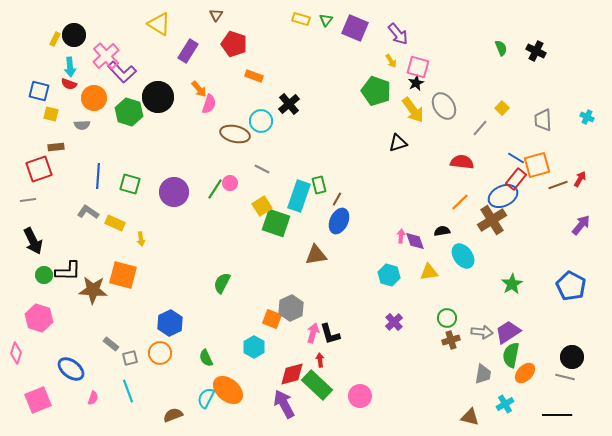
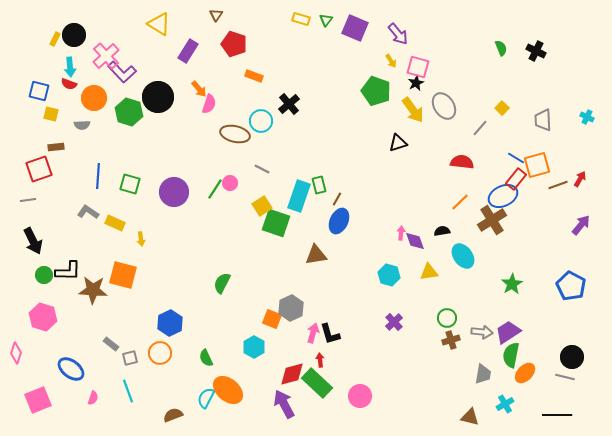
pink arrow at (401, 236): moved 3 px up
pink hexagon at (39, 318): moved 4 px right, 1 px up
green rectangle at (317, 385): moved 2 px up
